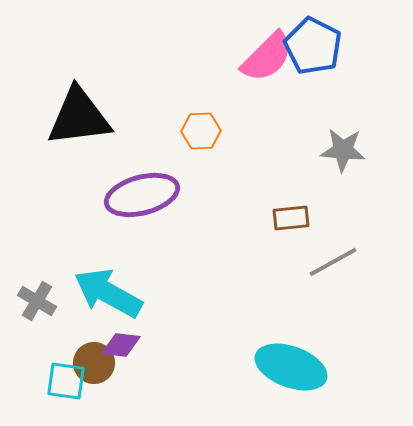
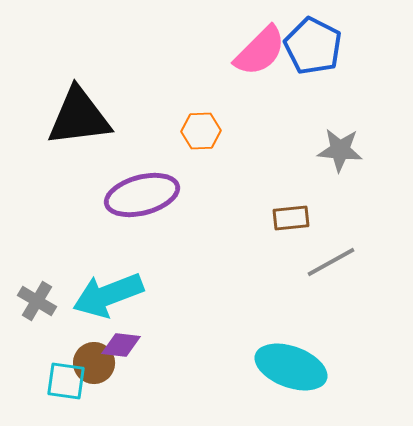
pink semicircle: moved 7 px left, 6 px up
gray star: moved 3 px left
gray line: moved 2 px left
cyan arrow: moved 2 px down; rotated 50 degrees counterclockwise
